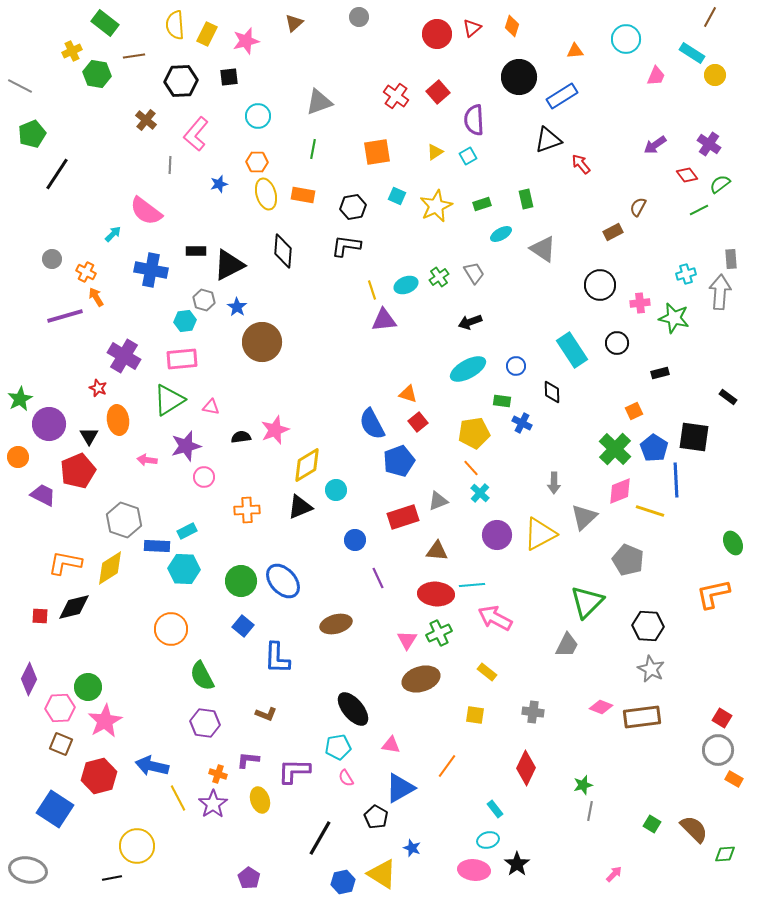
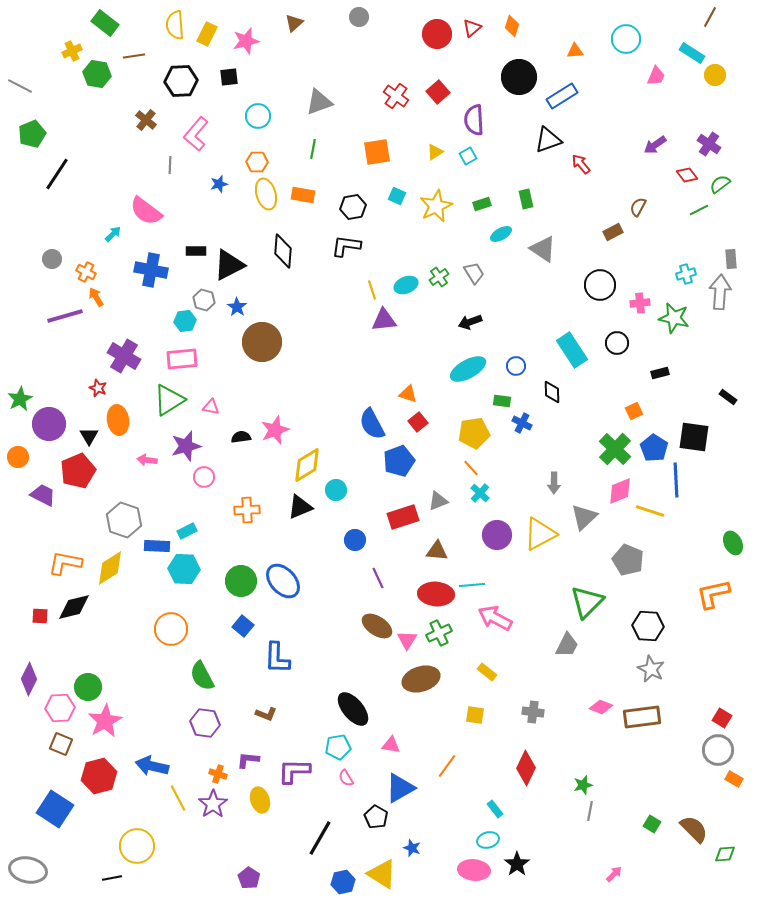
brown ellipse at (336, 624): moved 41 px right, 2 px down; rotated 48 degrees clockwise
